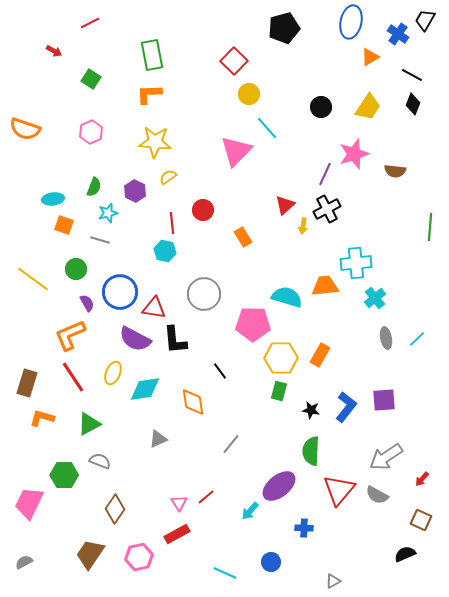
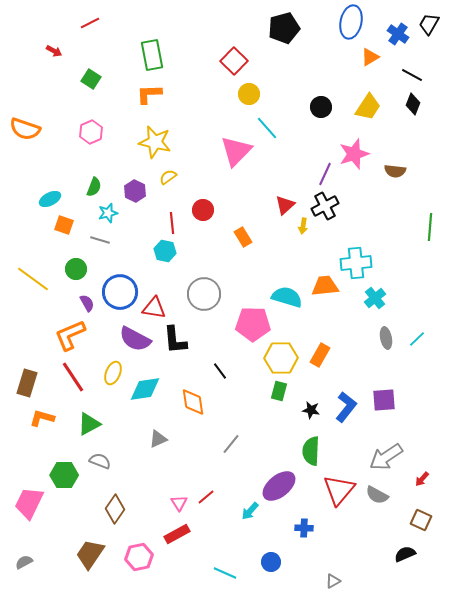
black trapezoid at (425, 20): moved 4 px right, 4 px down
yellow star at (155, 142): rotated 8 degrees clockwise
cyan ellipse at (53, 199): moved 3 px left; rotated 20 degrees counterclockwise
black cross at (327, 209): moved 2 px left, 3 px up
